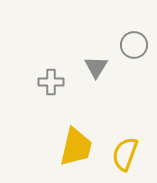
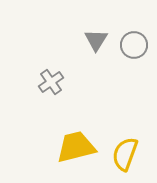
gray triangle: moved 27 px up
gray cross: rotated 35 degrees counterclockwise
yellow trapezoid: rotated 117 degrees counterclockwise
